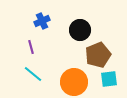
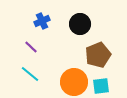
black circle: moved 6 px up
purple line: rotated 32 degrees counterclockwise
cyan line: moved 3 px left
cyan square: moved 8 px left, 7 px down
